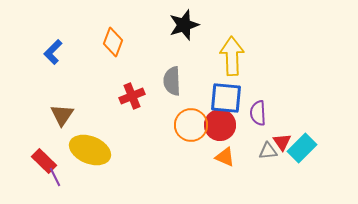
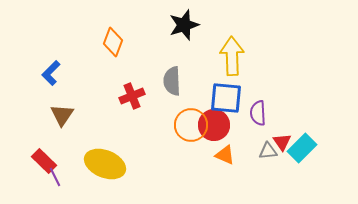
blue L-shape: moved 2 px left, 21 px down
red circle: moved 6 px left
yellow ellipse: moved 15 px right, 14 px down
orange triangle: moved 2 px up
